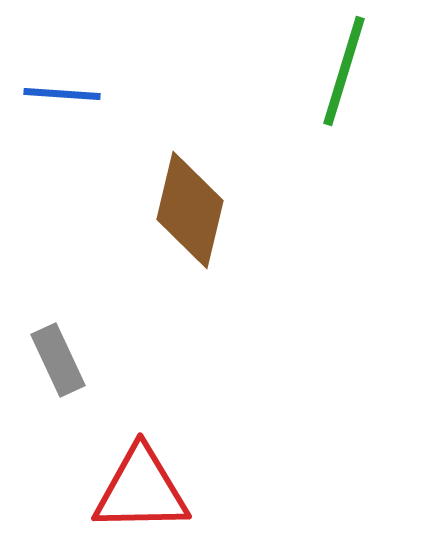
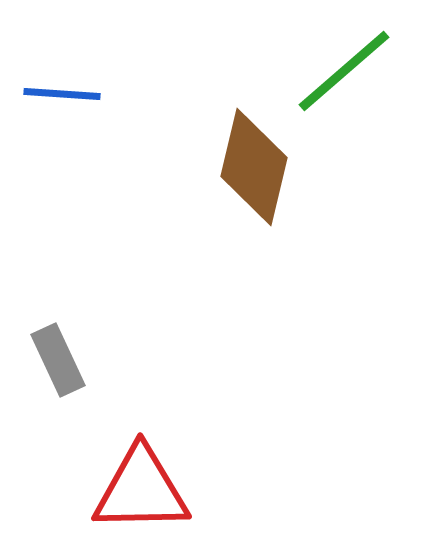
green line: rotated 32 degrees clockwise
brown diamond: moved 64 px right, 43 px up
